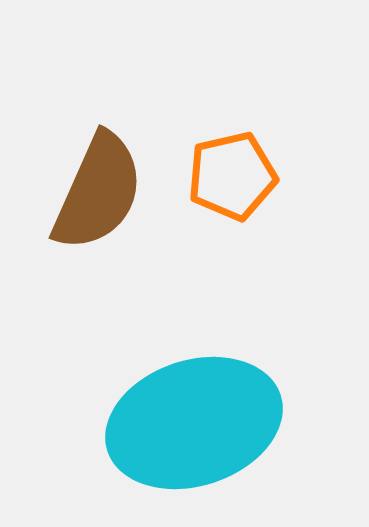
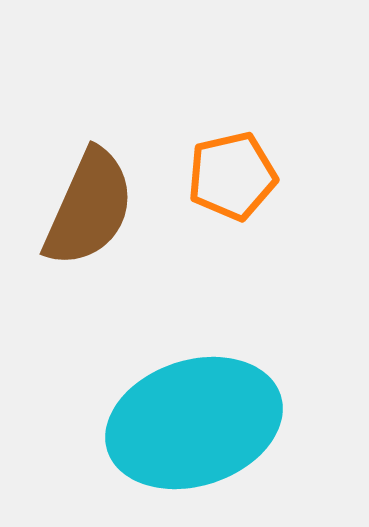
brown semicircle: moved 9 px left, 16 px down
